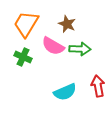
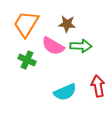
brown star: rotated 18 degrees counterclockwise
green arrow: moved 1 px right, 3 px up
green cross: moved 4 px right, 3 px down
